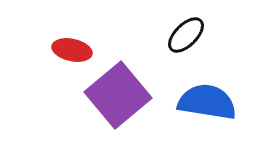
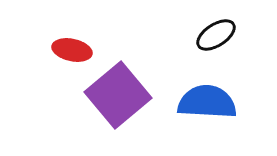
black ellipse: moved 30 px right; rotated 12 degrees clockwise
blue semicircle: rotated 6 degrees counterclockwise
